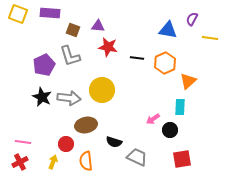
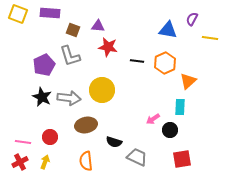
black line: moved 3 px down
red circle: moved 16 px left, 7 px up
yellow arrow: moved 8 px left
